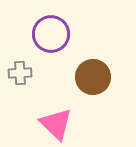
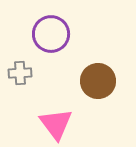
brown circle: moved 5 px right, 4 px down
pink triangle: rotated 9 degrees clockwise
